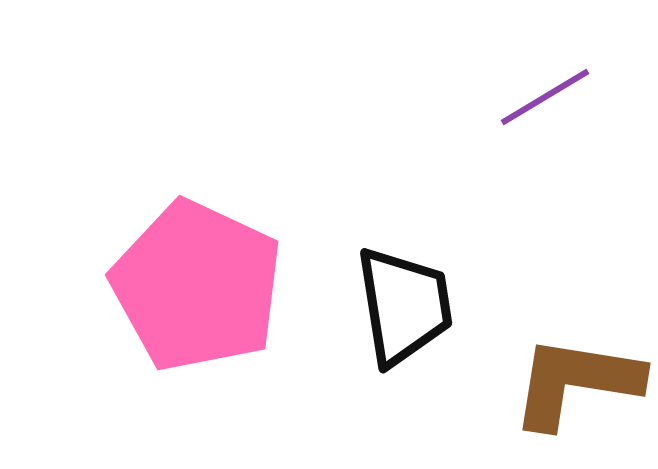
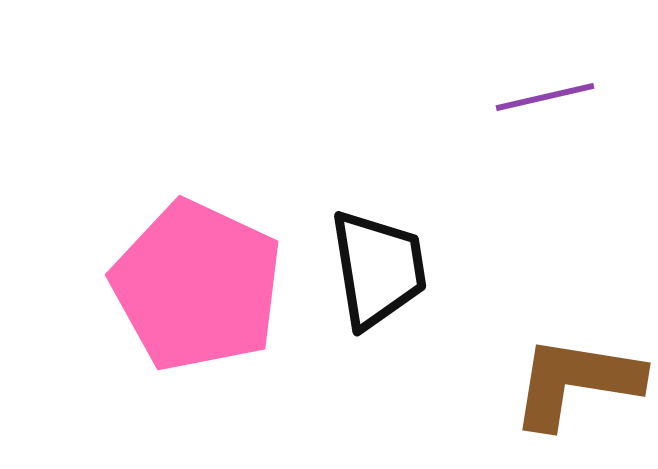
purple line: rotated 18 degrees clockwise
black trapezoid: moved 26 px left, 37 px up
